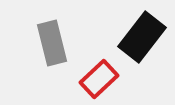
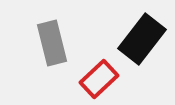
black rectangle: moved 2 px down
